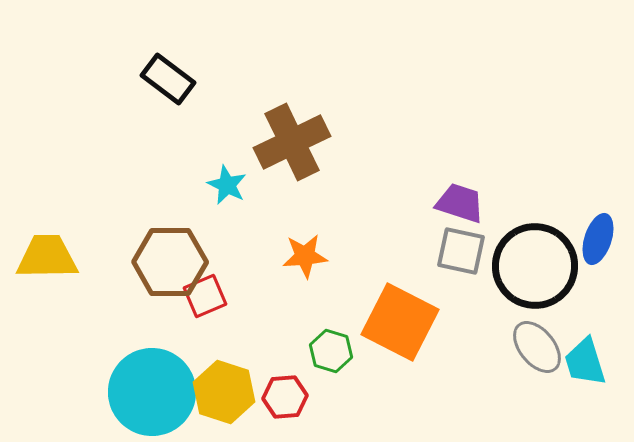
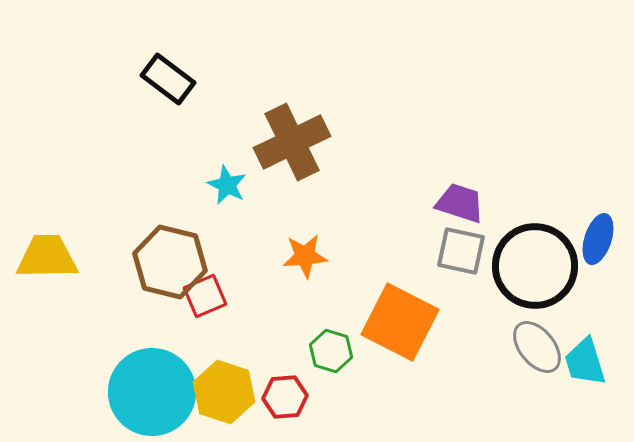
brown hexagon: rotated 14 degrees clockwise
